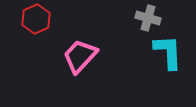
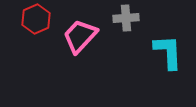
gray cross: moved 22 px left; rotated 20 degrees counterclockwise
pink trapezoid: moved 20 px up
